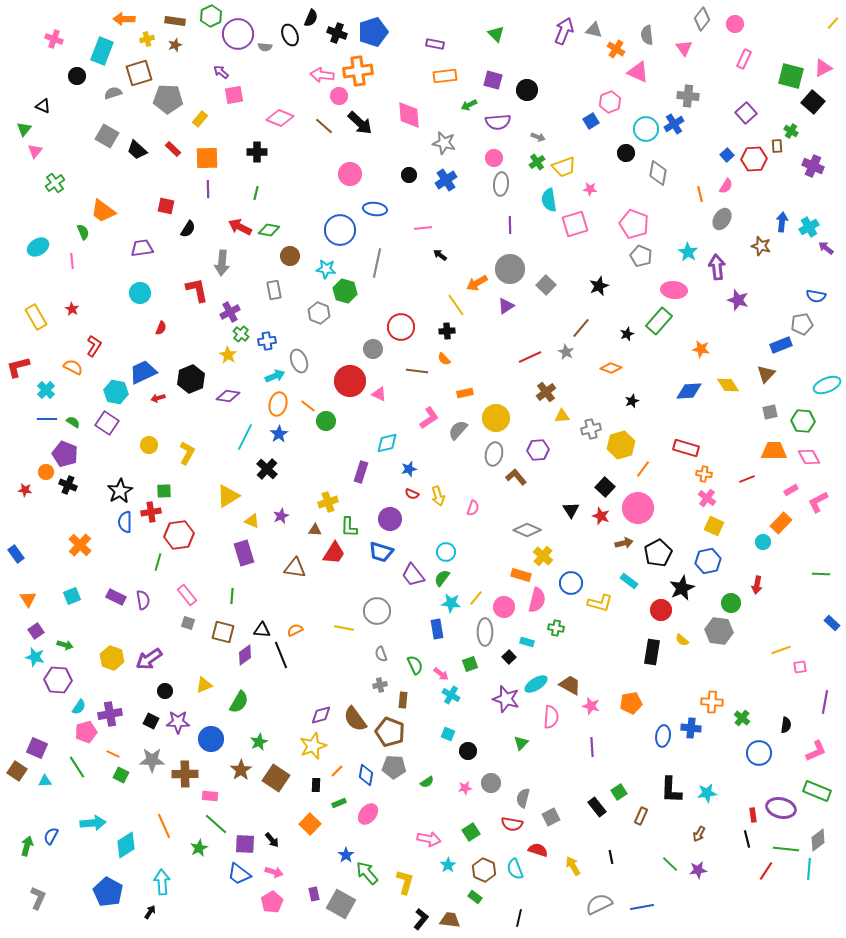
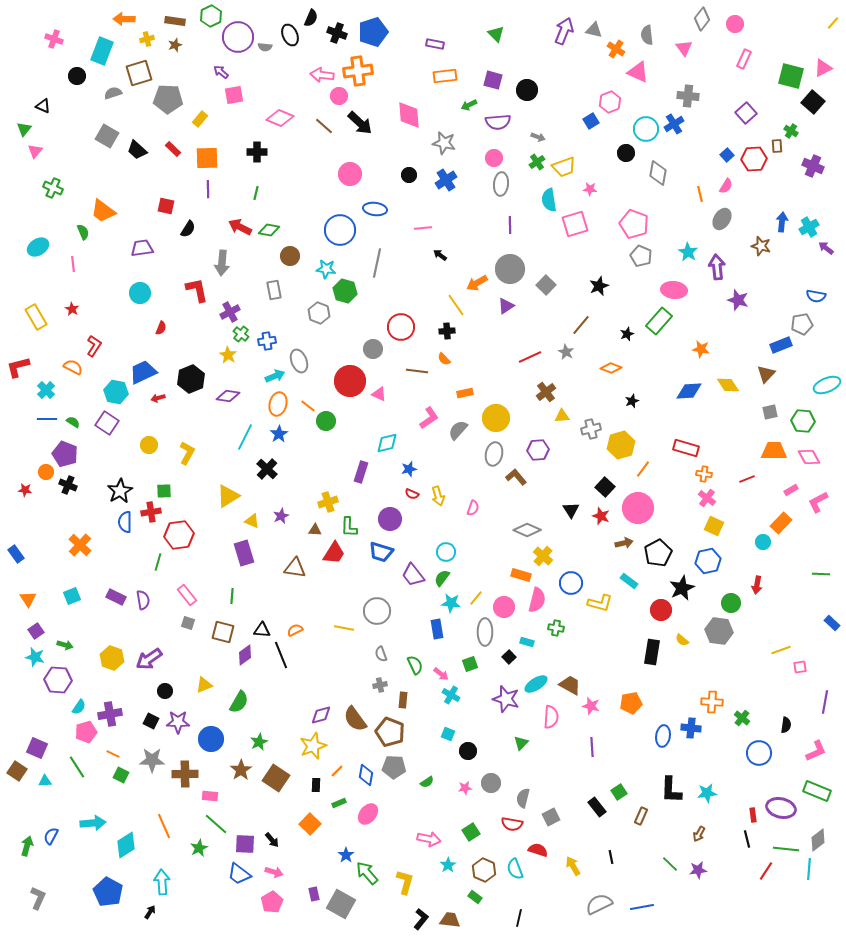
purple circle at (238, 34): moved 3 px down
green cross at (55, 183): moved 2 px left, 5 px down; rotated 30 degrees counterclockwise
pink line at (72, 261): moved 1 px right, 3 px down
brown line at (581, 328): moved 3 px up
